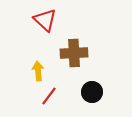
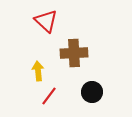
red triangle: moved 1 px right, 1 px down
